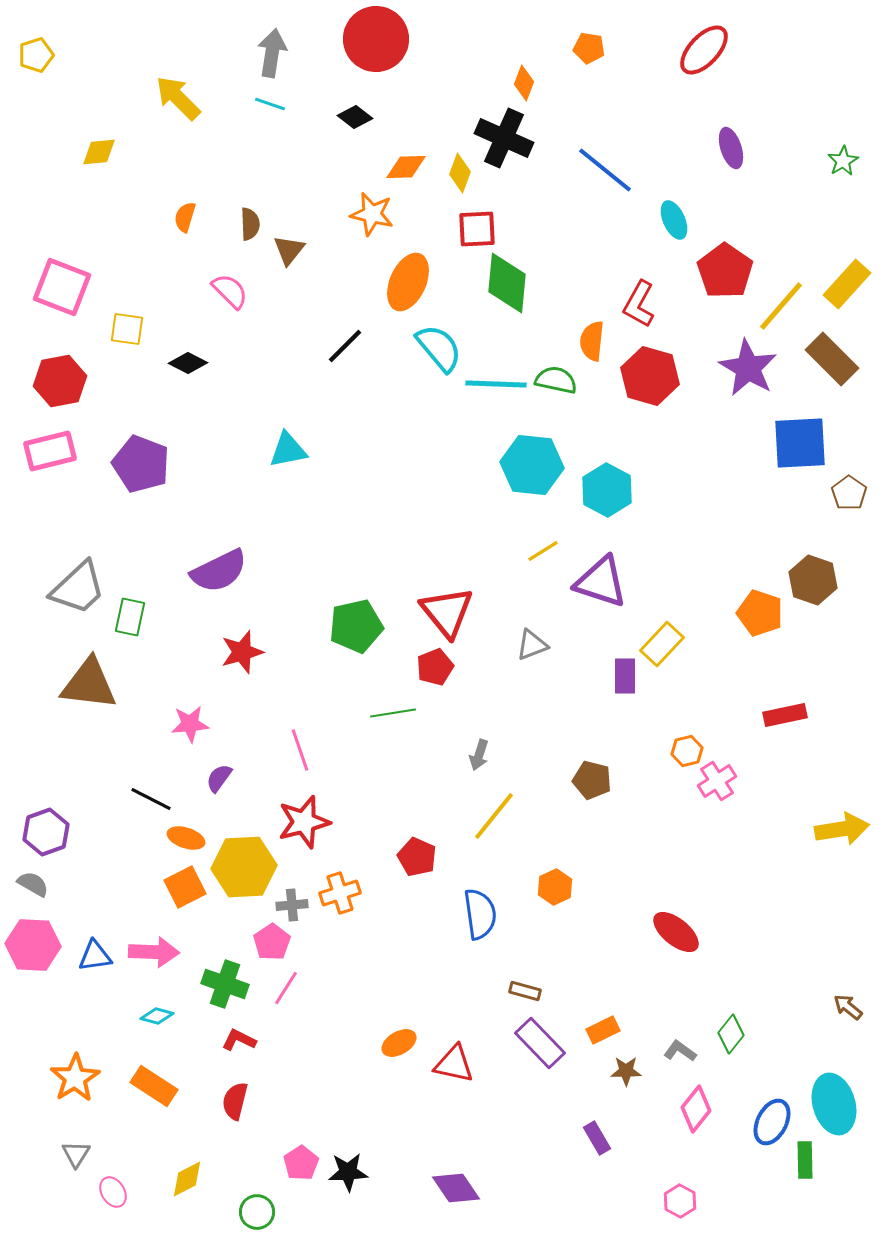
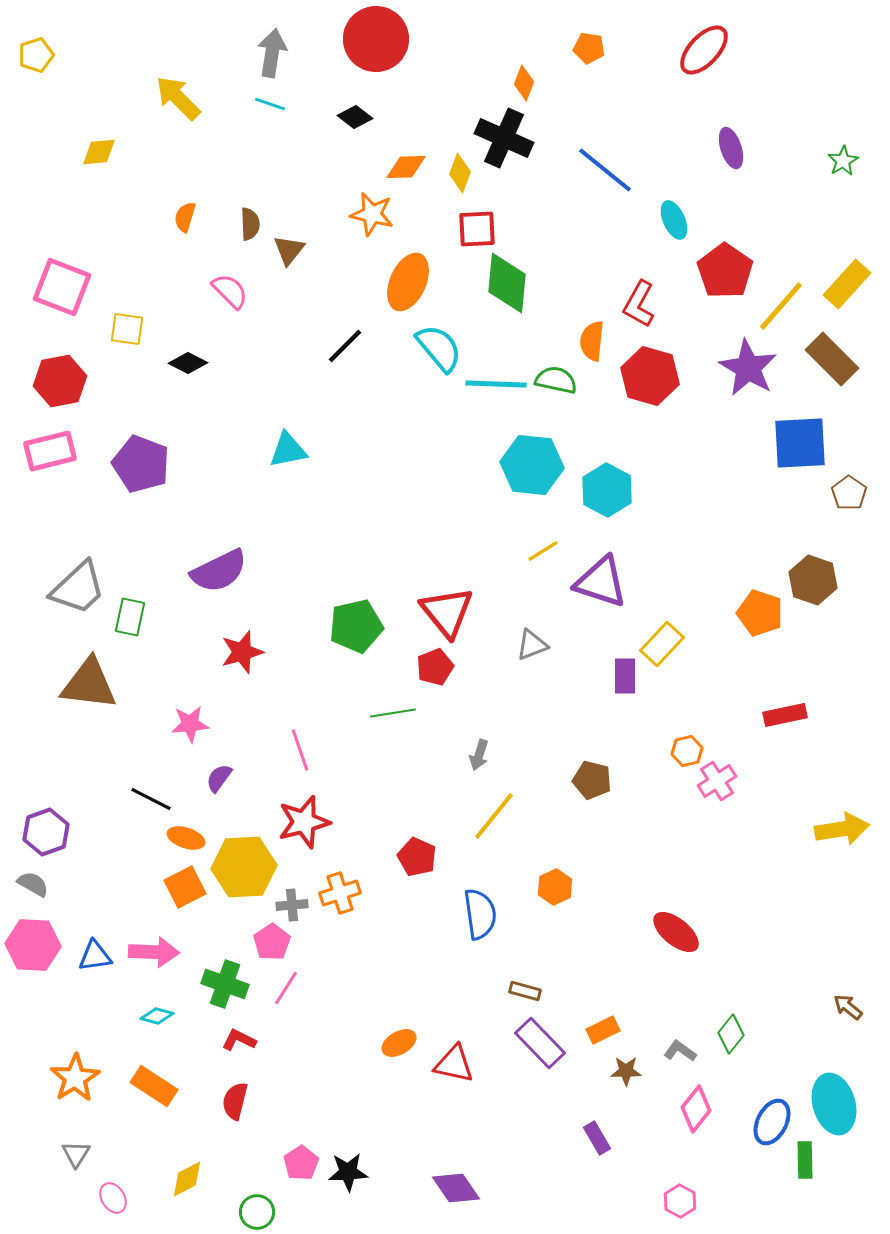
pink ellipse at (113, 1192): moved 6 px down
